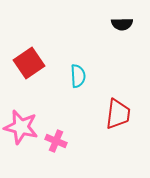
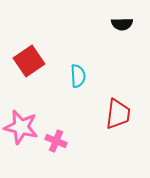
red square: moved 2 px up
